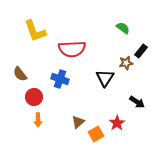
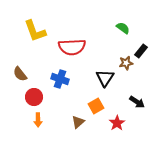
red semicircle: moved 2 px up
orange square: moved 28 px up
